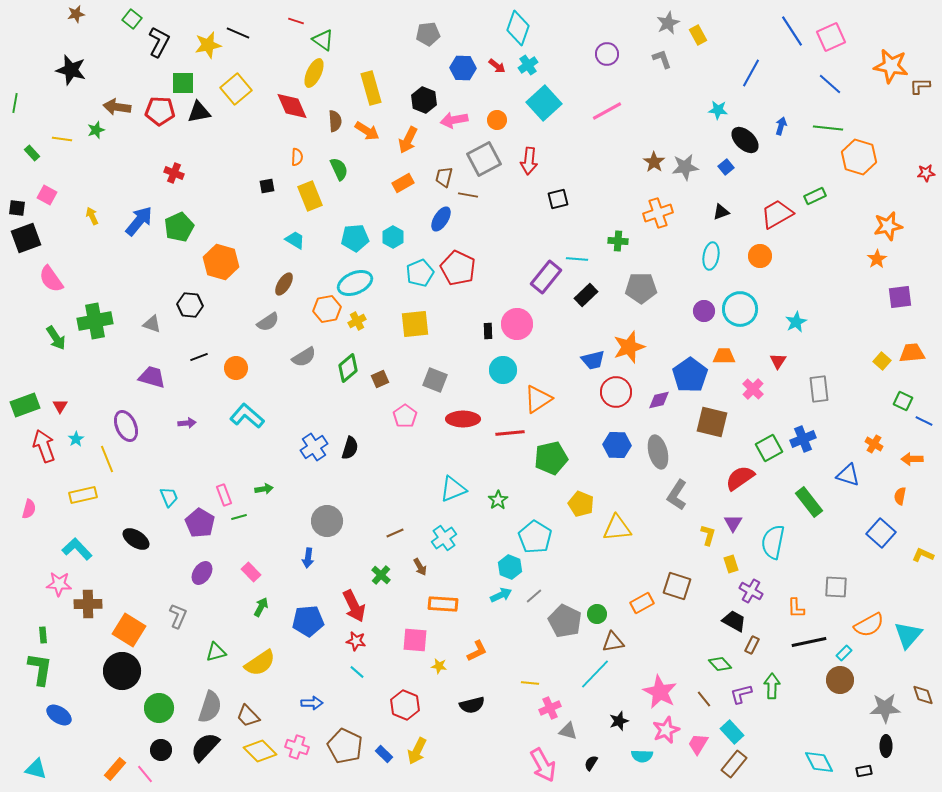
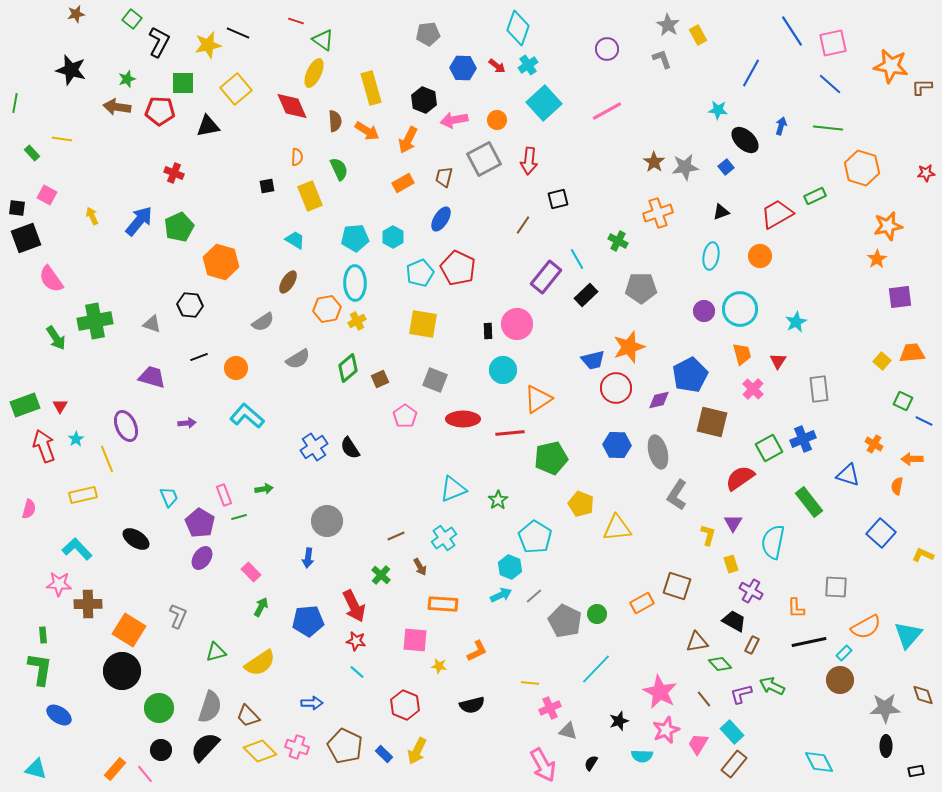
gray star at (668, 23): moved 2 px down; rotated 15 degrees counterclockwise
pink square at (831, 37): moved 2 px right, 6 px down; rotated 12 degrees clockwise
purple circle at (607, 54): moved 5 px up
brown L-shape at (920, 86): moved 2 px right, 1 px down
black triangle at (199, 112): moved 9 px right, 14 px down
green star at (96, 130): moved 31 px right, 51 px up
orange hexagon at (859, 157): moved 3 px right, 11 px down
brown line at (468, 195): moved 55 px right, 30 px down; rotated 66 degrees counterclockwise
green cross at (618, 241): rotated 24 degrees clockwise
cyan line at (577, 259): rotated 55 degrees clockwise
cyan ellipse at (355, 283): rotated 68 degrees counterclockwise
brown ellipse at (284, 284): moved 4 px right, 2 px up
gray semicircle at (268, 322): moved 5 px left
yellow square at (415, 324): moved 8 px right; rotated 16 degrees clockwise
orange trapezoid at (724, 356): moved 18 px right, 2 px up; rotated 75 degrees clockwise
gray semicircle at (304, 357): moved 6 px left, 2 px down
blue pentagon at (690, 375): rotated 8 degrees clockwise
red circle at (616, 392): moved 4 px up
black semicircle at (350, 448): rotated 130 degrees clockwise
orange semicircle at (900, 496): moved 3 px left, 10 px up
brown line at (395, 533): moved 1 px right, 3 px down
purple ellipse at (202, 573): moved 15 px up
orange semicircle at (869, 625): moved 3 px left, 2 px down
brown triangle at (613, 642): moved 84 px right
cyan line at (595, 674): moved 1 px right, 5 px up
green arrow at (772, 686): rotated 65 degrees counterclockwise
black rectangle at (864, 771): moved 52 px right
